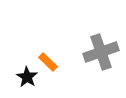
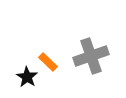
gray cross: moved 10 px left, 4 px down
